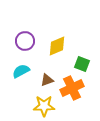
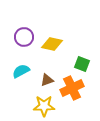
purple circle: moved 1 px left, 4 px up
yellow diamond: moved 5 px left, 2 px up; rotated 35 degrees clockwise
